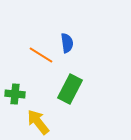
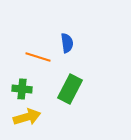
orange line: moved 3 px left, 2 px down; rotated 15 degrees counterclockwise
green cross: moved 7 px right, 5 px up
yellow arrow: moved 11 px left, 5 px up; rotated 112 degrees clockwise
